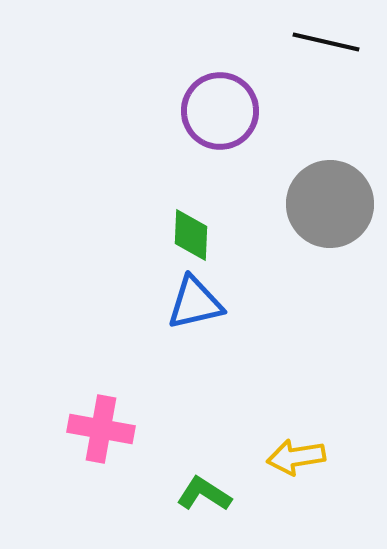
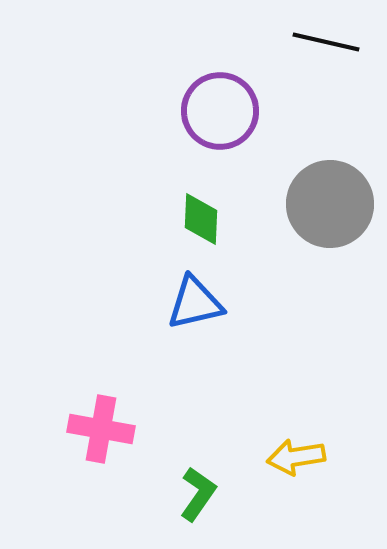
green diamond: moved 10 px right, 16 px up
green L-shape: moved 6 px left; rotated 92 degrees clockwise
